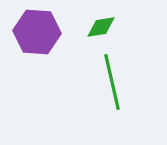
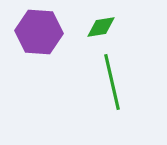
purple hexagon: moved 2 px right
